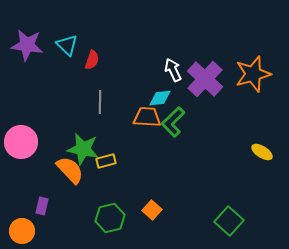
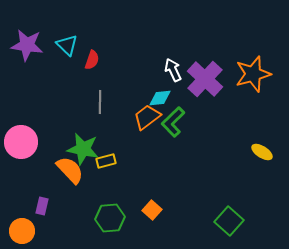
orange trapezoid: rotated 40 degrees counterclockwise
green hexagon: rotated 8 degrees clockwise
